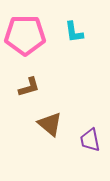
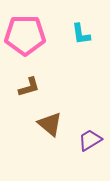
cyan L-shape: moved 7 px right, 2 px down
purple trapezoid: rotated 70 degrees clockwise
